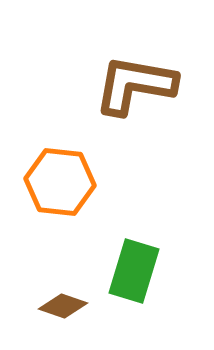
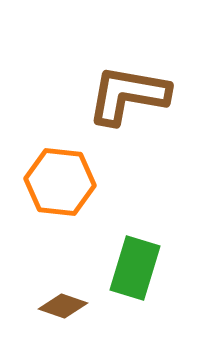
brown L-shape: moved 7 px left, 10 px down
green rectangle: moved 1 px right, 3 px up
